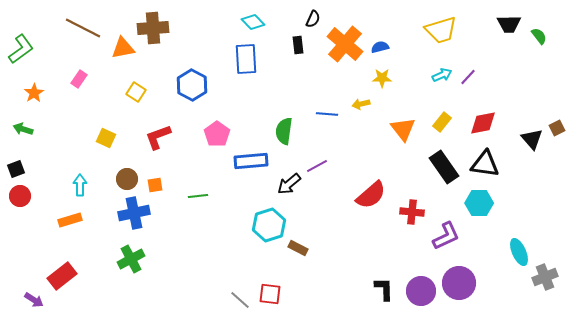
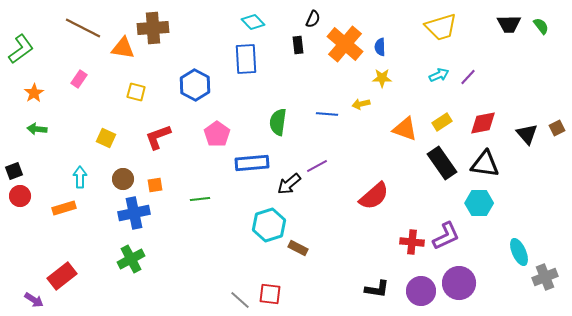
yellow trapezoid at (441, 30): moved 3 px up
green semicircle at (539, 36): moved 2 px right, 10 px up
blue semicircle at (380, 47): rotated 78 degrees counterclockwise
orange triangle at (123, 48): rotated 20 degrees clockwise
cyan arrow at (442, 75): moved 3 px left
blue hexagon at (192, 85): moved 3 px right
yellow square at (136, 92): rotated 18 degrees counterclockwise
yellow rectangle at (442, 122): rotated 18 degrees clockwise
green arrow at (23, 129): moved 14 px right; rotated 12 degrees counterclockwise
orange triangle at (403, 129): moved 2 px right; rotated 32 degrees counterclockwise
green semicircle at (284, 131): moved 6 px left, 9 px up
black triangle at (532, 139): moved 5 px left, 5 px up
blue rectangle at (251, 161): moved 1 px right, 2 px down
black rectangle at (444, 167): moved 2 px left, 4 px up
black square at (16, 169): moved 2 px left, 2 px down
brown circle at (127, 179): moved 4 px left
cyan arrow at (80, 185): moved 8 px up
red semicircle at (371, 195): moved 3 px right, 1 px down
green line at (198, 196): moved 2 px right, 3 px down
red cross at (412, 212): moved 30 px down
orange rectangle at (70, 220): moved 6 px left, 12 px up
black L-shape at (384, 289): moved 7 px left; rotated 100 degrees clockwise
